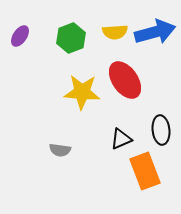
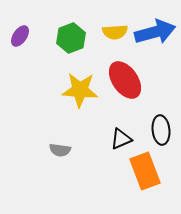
yellow star: moved 2 px left, 2 px up
